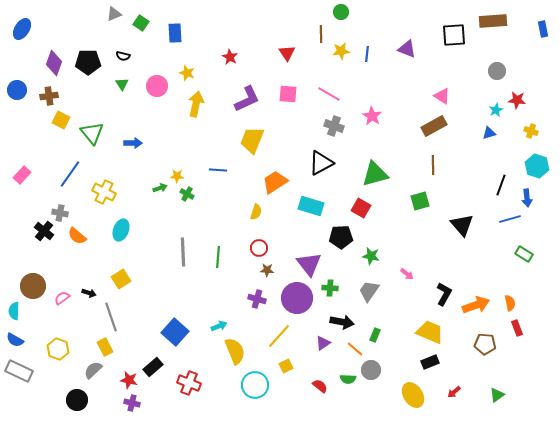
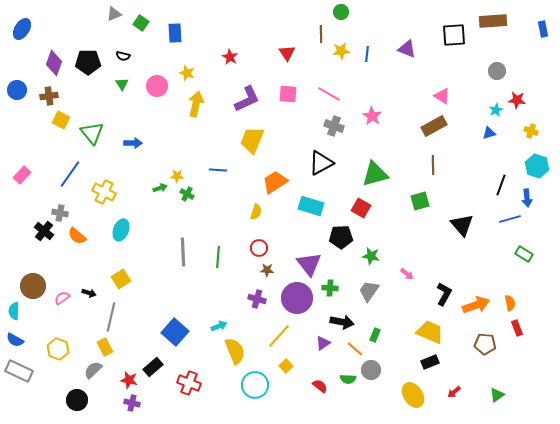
gray line at (111, 317): rotated 32 degrees clockwise
yellow square at (286, 366): rotated 16 degrees counterclockwise
